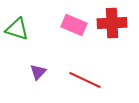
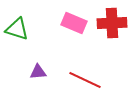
pink rectangle: moved 2 px up
purple triangle: rotated 42 degrees clockwise
